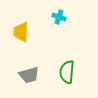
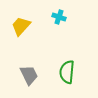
yellow trapezoid: moved 6 px up; rotated 40 degrees clockwise
gray trapezoid: rotated 100 degrees counterclockwise
